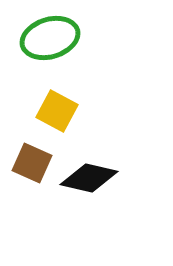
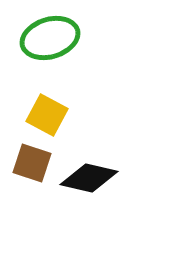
yellow square: moved 10 px left, 4 px down
brown square: rotated 6 degrees counterclockwise
